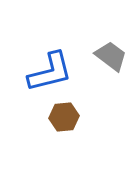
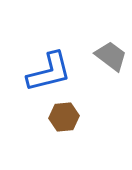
blue L-shape: moved 1 px left
